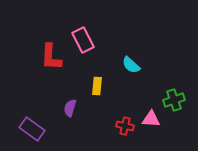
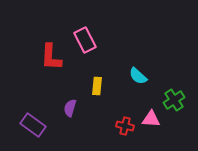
pink rectangle: moved 2 px right
cyan semicircle: moved 7 px right, 11 px down
green cross: rotated 15 degrees counterclockwise
purple rectangle: moved 1 px right, 4 px up
